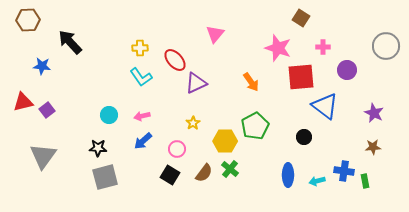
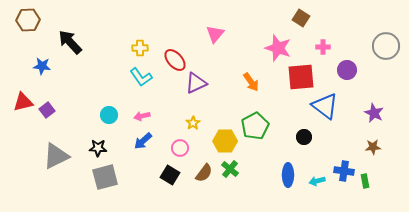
pink circle: moved 3 px right, 1 px up
gray triangle: moved 13 px right; rotated 28 degrees clockwise
